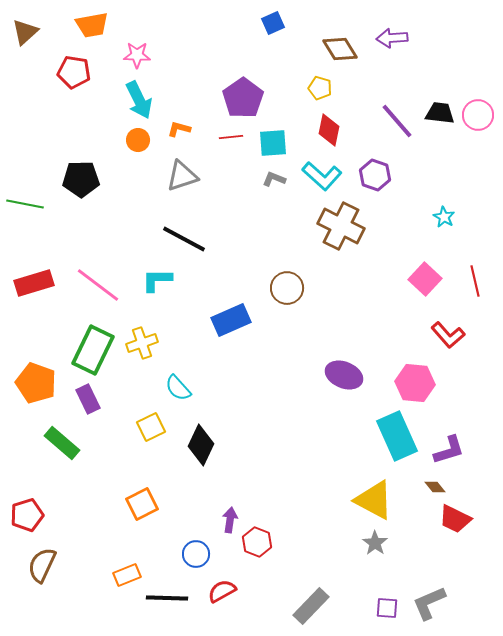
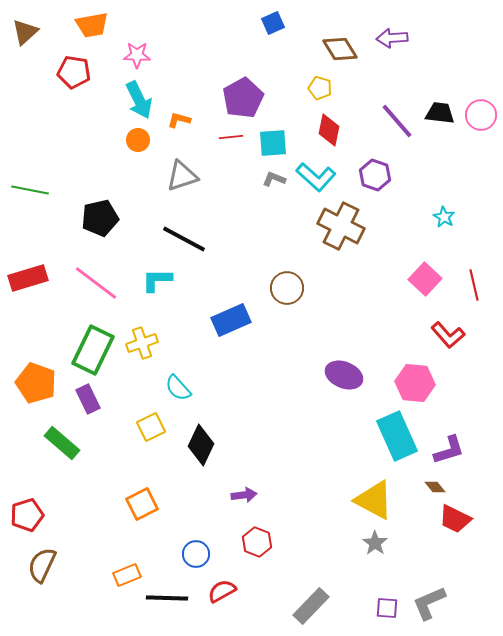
purple pentagon at (243, 98): rotated 6 degrees clockwise
pink circle at (478, 115): moved 3 px right
orange L-shape at (179, 129): moved 9 px up
cyan L-shape at (322, 176): moved 6 px left, 1 px down
black pentagon at (81, 179): moved 19 px right, 39 px down; rotated 12 degrees counterclockwise
green line at (25, 204): moved 5 px right, 14 px up
red line at (475, 281): moved 1 px left, 4 px down
red rectangle at (34, 283): moved 6 px left, 5 px up
pink line at (98, 285): moved 2 px left, 2 px up
purple arrow at (230, 520): moved 14 px right, 25 px up; rotated 75 degrees clockwise
